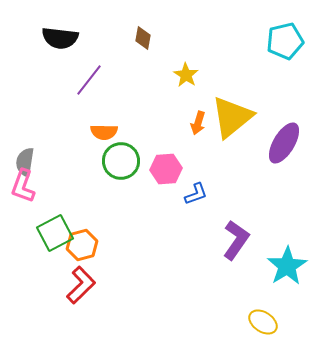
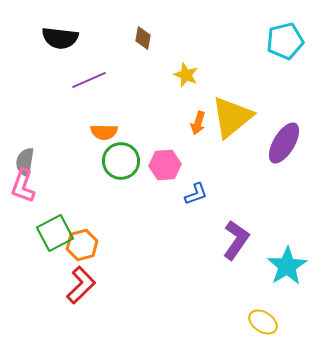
yellow star: rotated 10 degrees counterclockwise
purple line: rotated 28 degrees clockwise
pink hexagon: moved 1 px left, 4 px up
